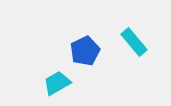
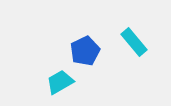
cyan trapezoid: moved 3 px right, 1 px up
